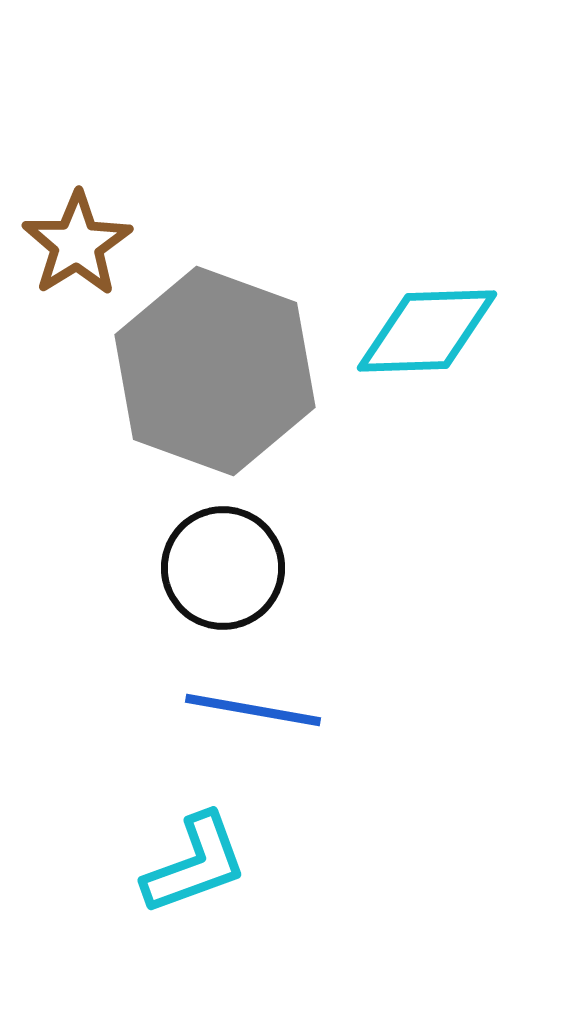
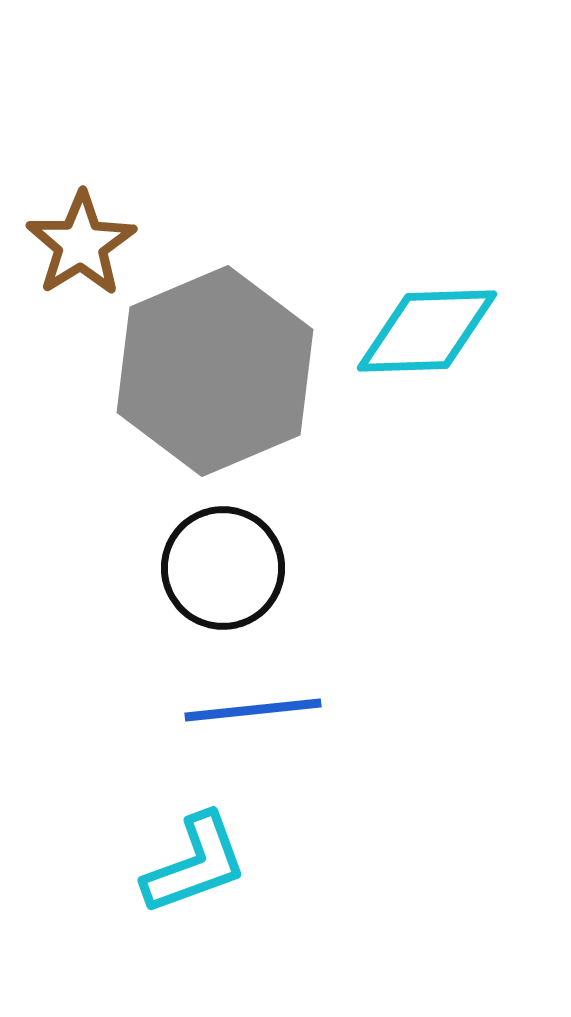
brown star: moved 4 px right
gray hexagon: rotated 17 degrees clockwise
blue line: rotated 16 degrees counterclockwise
